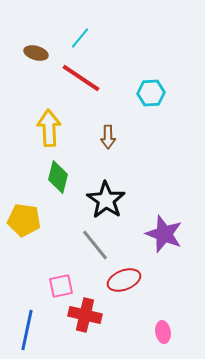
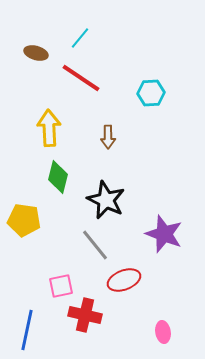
black star: rotated 9 degrees counterclockwise
